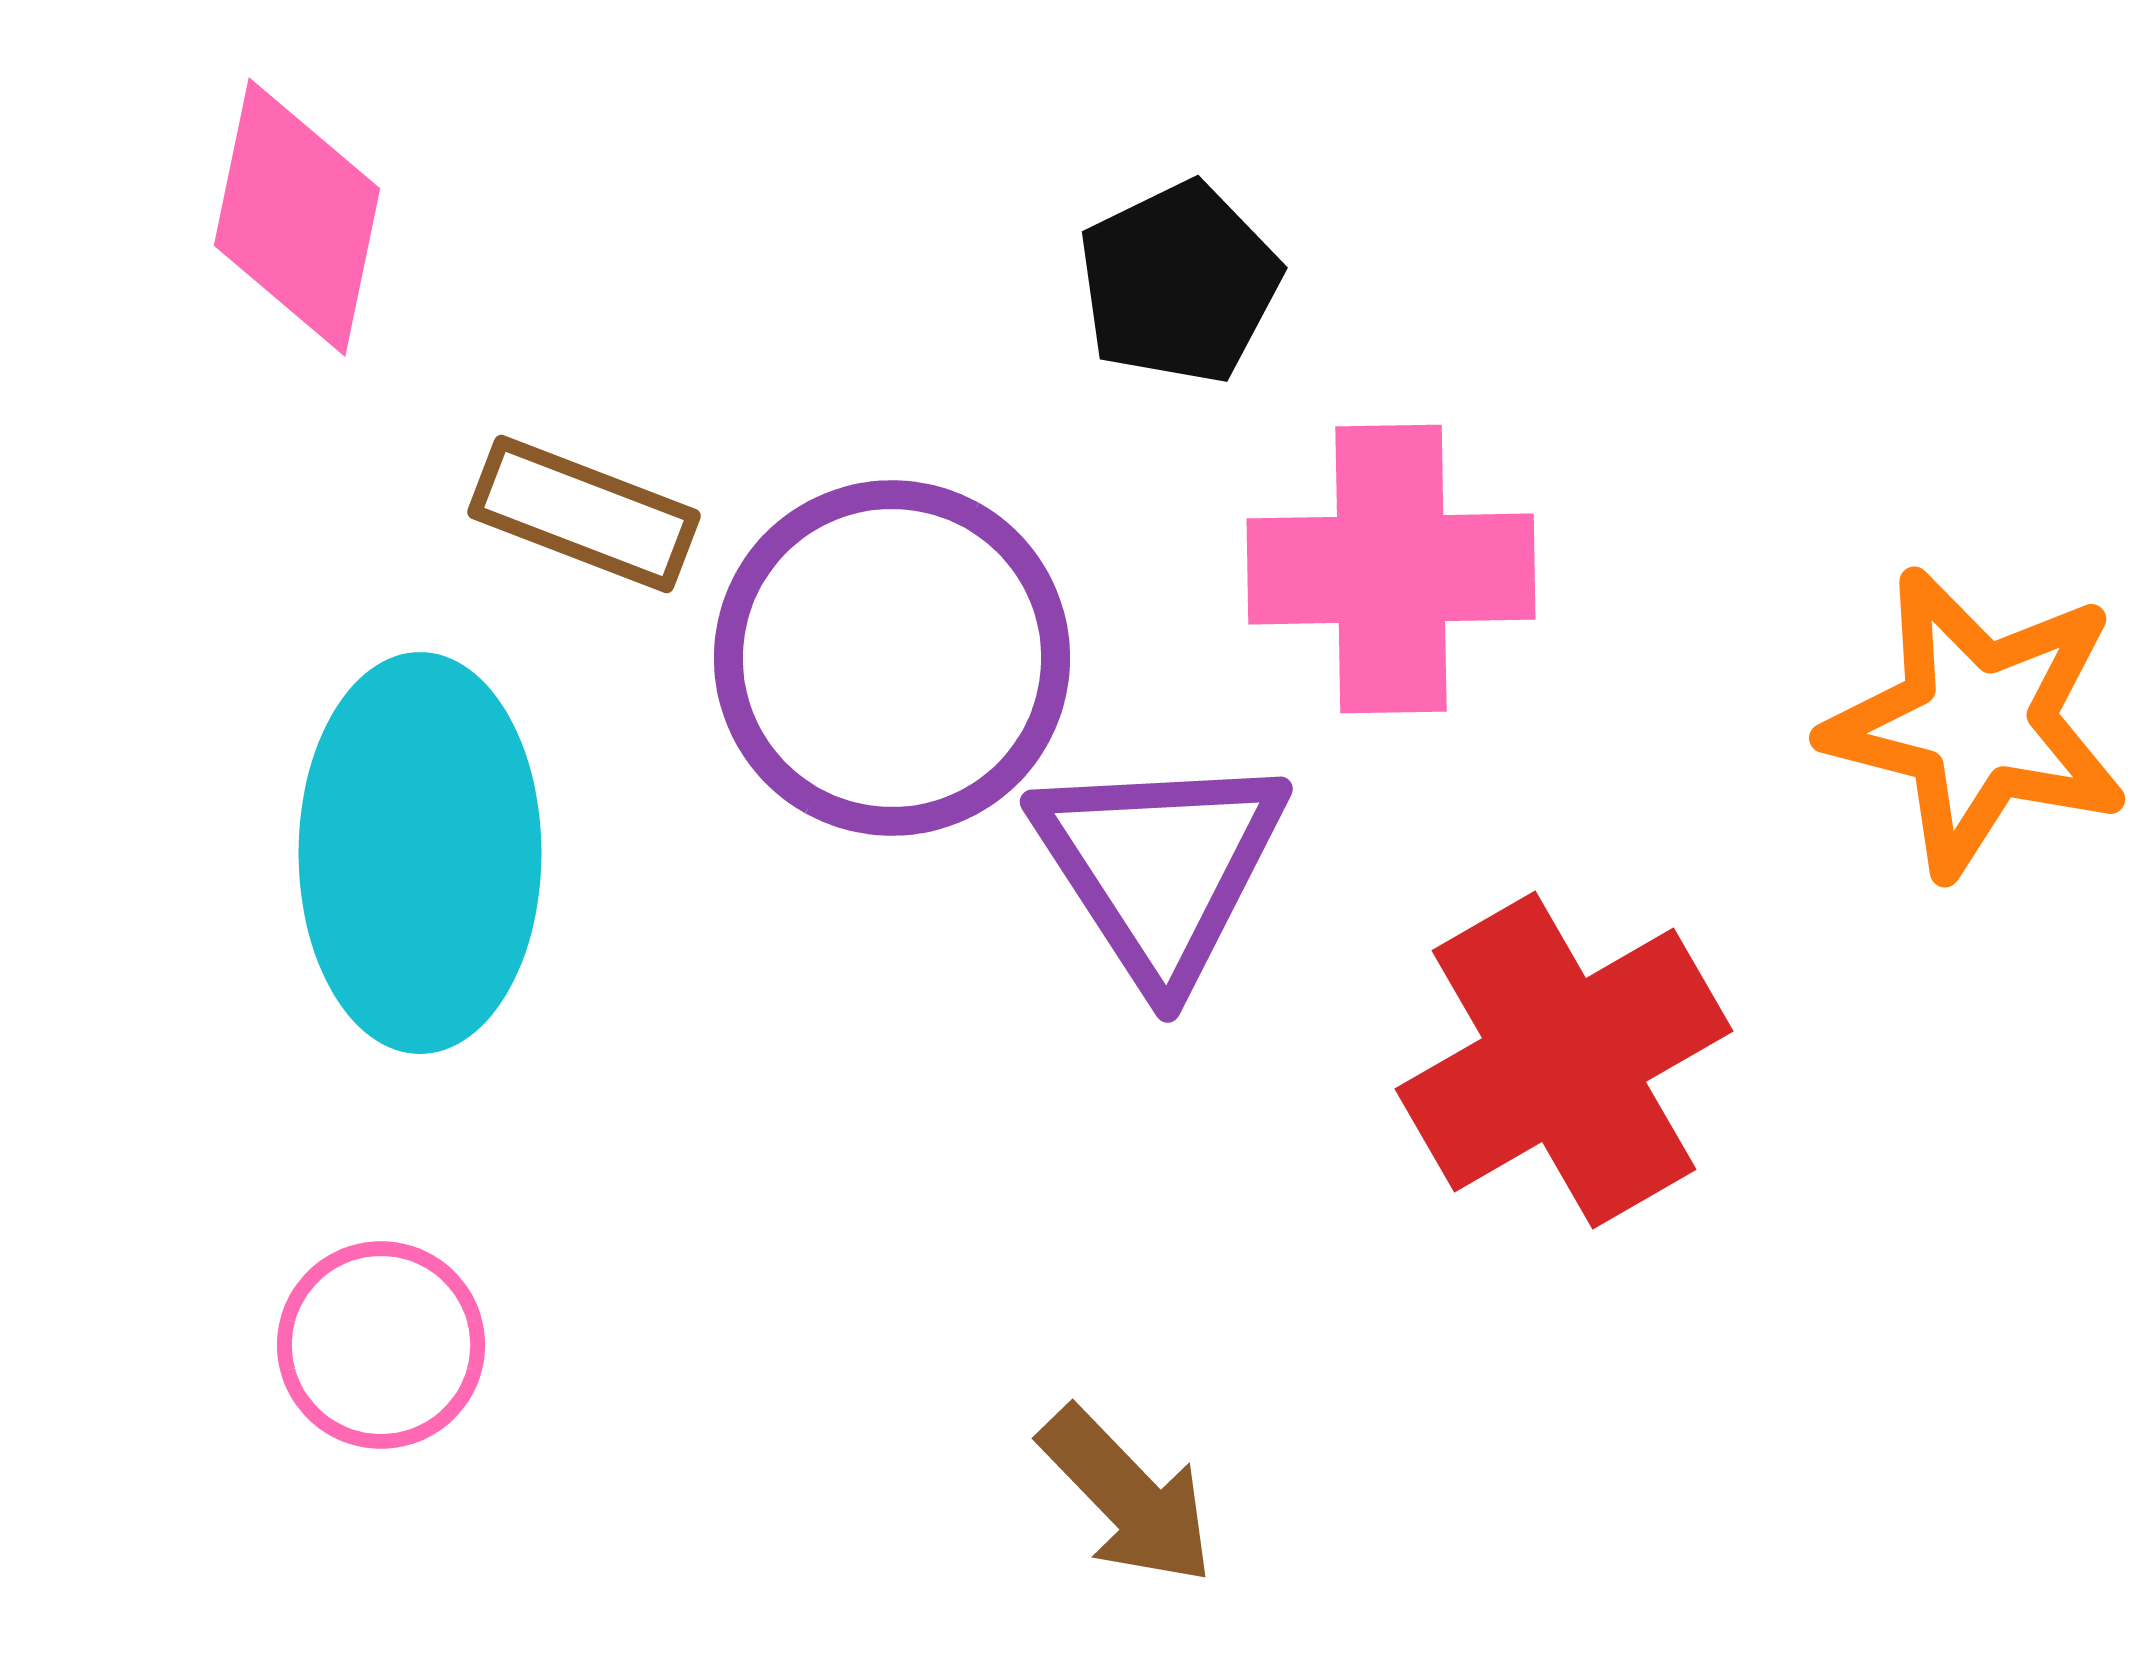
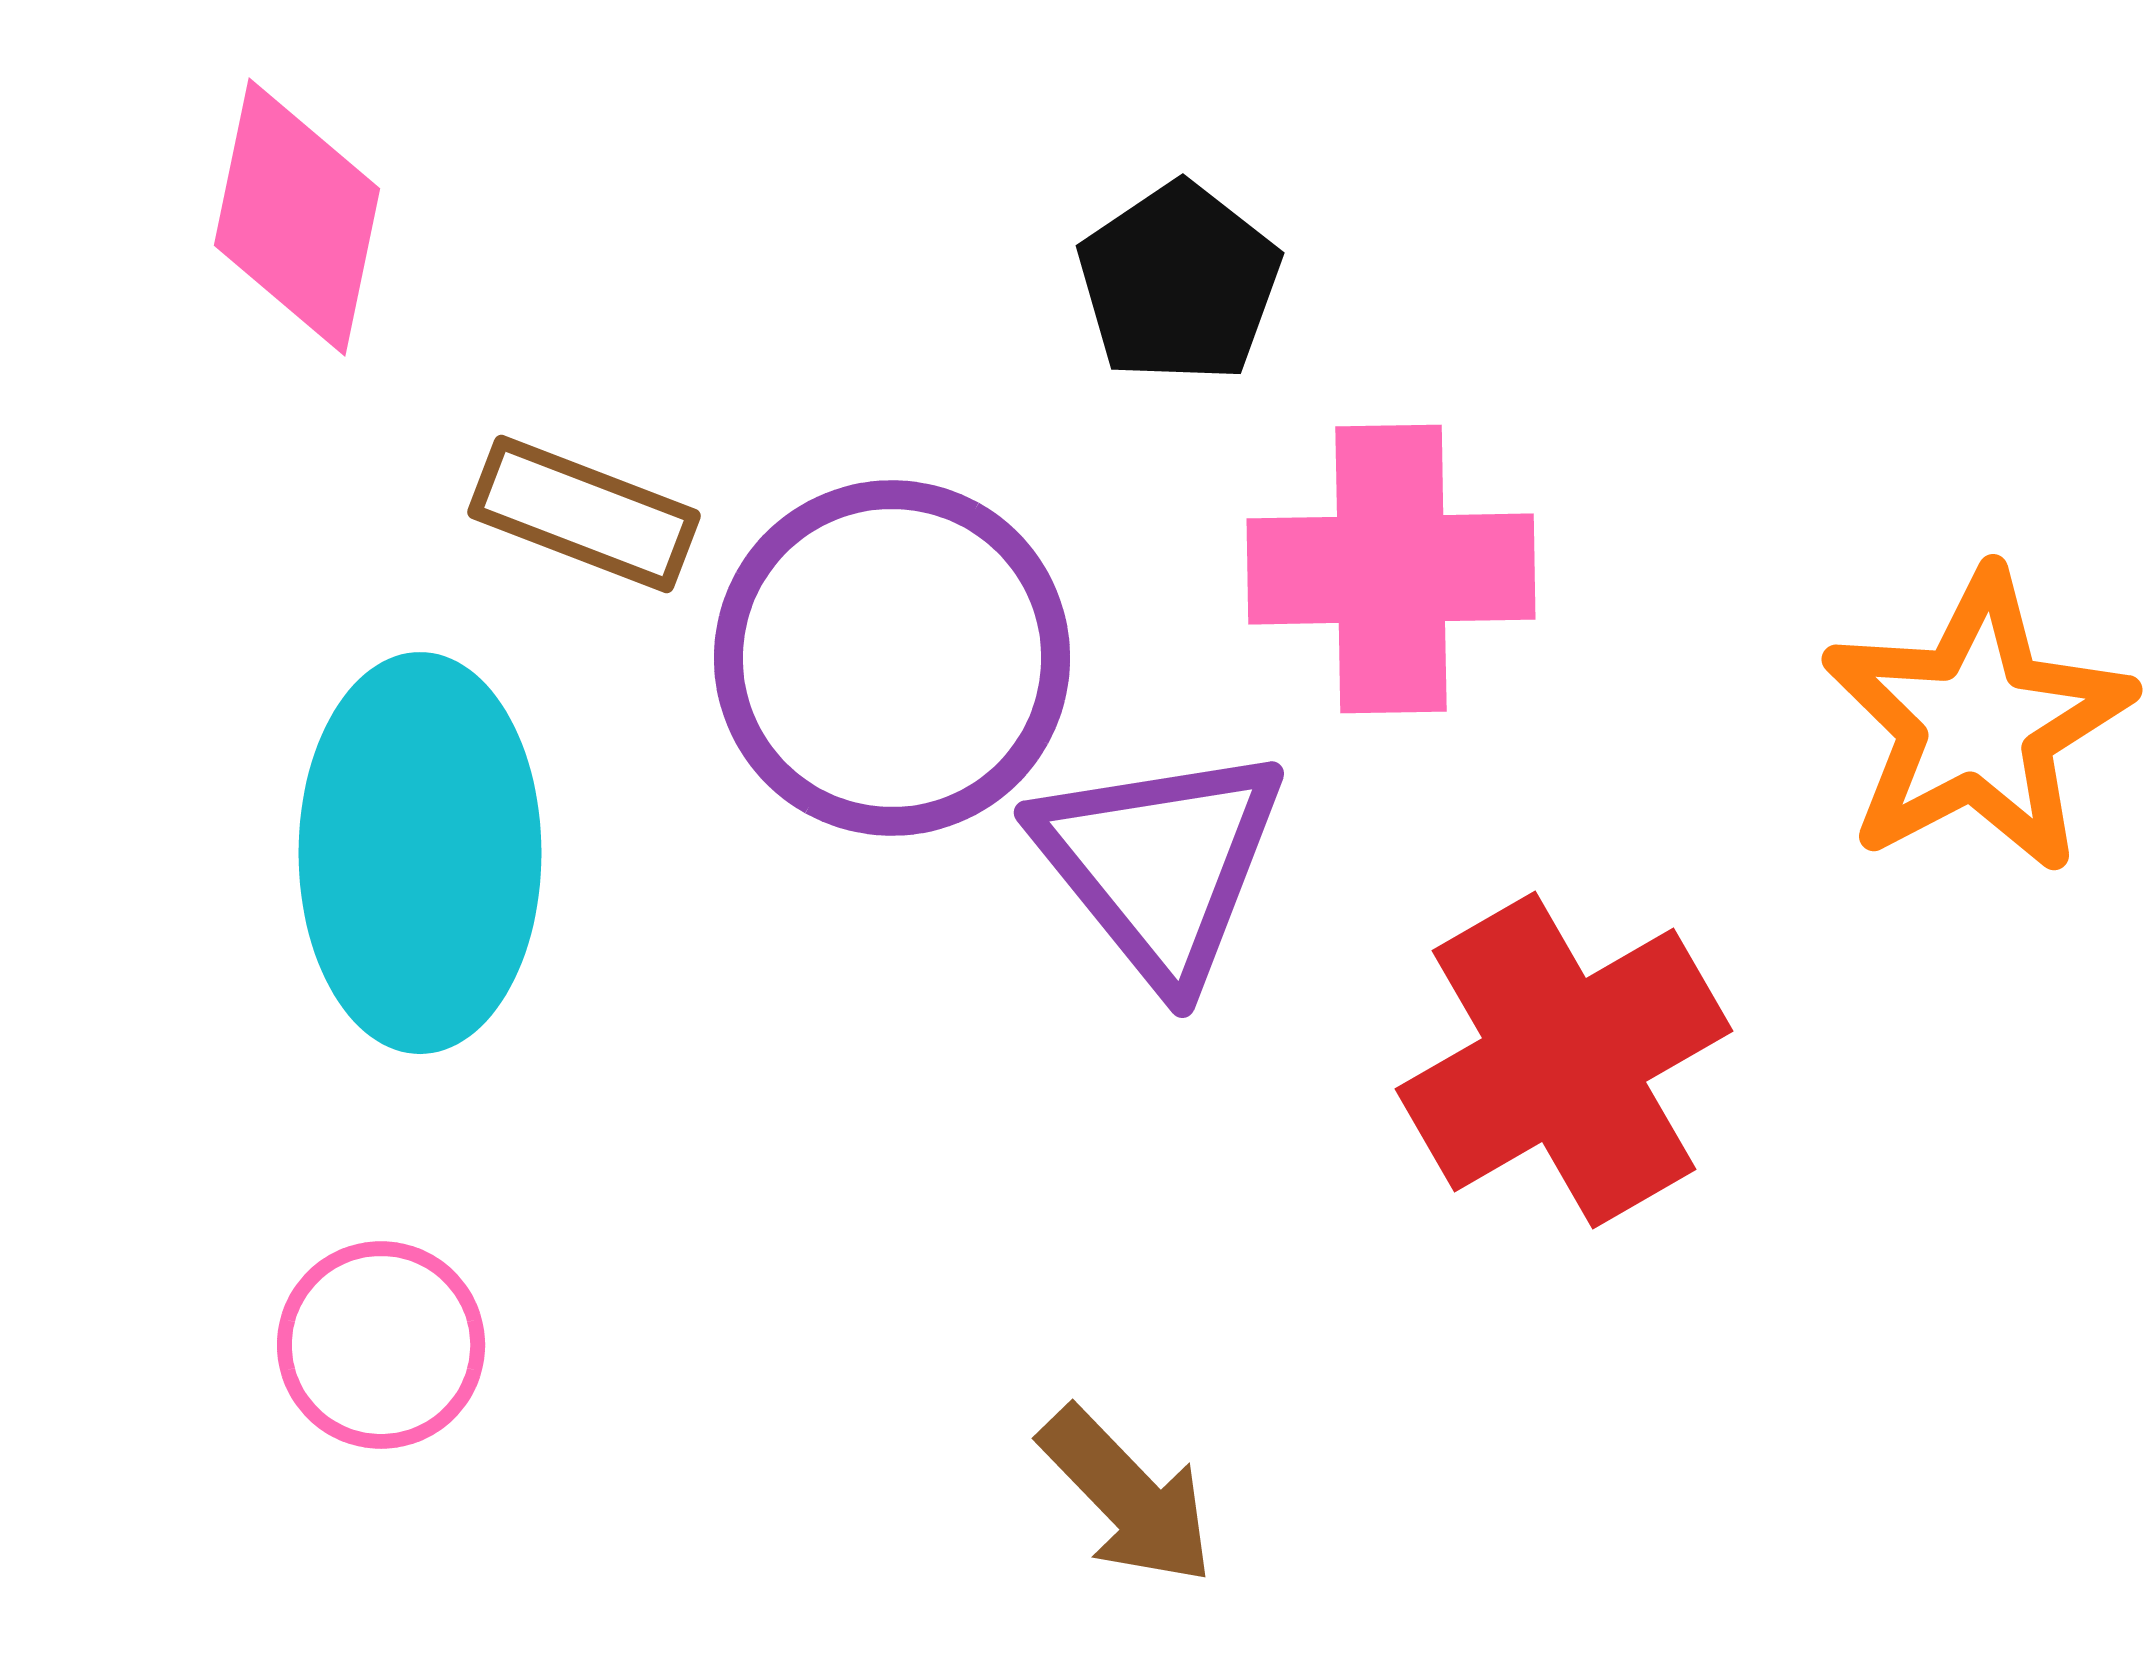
black pentagon: rotated 8 degrees counterclockwise
orange star: rotated 30 degrees clockwise
purple triangle: moved 3 px up; rotated 6 degrees counterclockwise
